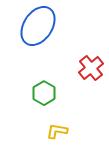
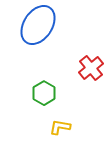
blue ellipse: moved 1 px up
yellow L-shape: moved 3 px right, 4 px up
